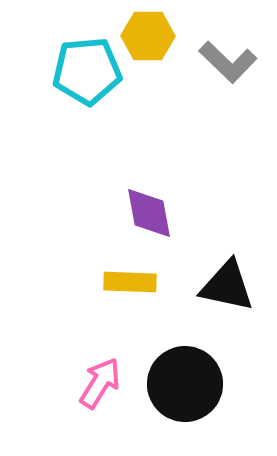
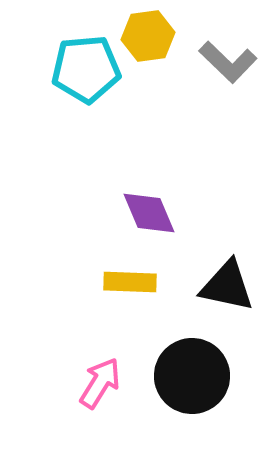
yellow hexagon: rotated 9 degrees counterclockwise
cyan pentagon: moved 1 px left, 2 px up
purple diamond: rotated 12 degrees counterclockwise
black circle: moved 7 px right, 8 px up
